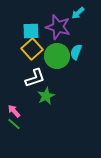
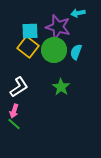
cyan arrow: rotated 32 degrees clockwise
cyan square: moved 1 px left
yellow square: moved 4 px left, 2 px up; rotated 10 degrees counterclockwise
green circle: moved 3 px left, 6 px up
white L-shape: moved 16 px left, 9 px down; rotated 15 degrees counterclockwise
green star: moved 15 px right, 9 px up; rotated 12 degrees counterclockwise
pink arrow: rotated 120 degrees counterclockwise
